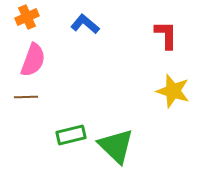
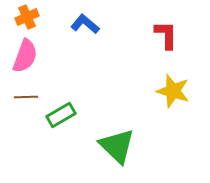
pink semicircle: moved 8 px left, 4 px up
green rectangle: moved 10 px left, 20 px up; rotated 16 degrees counterclockwise
green triangle: moved 1 px right
